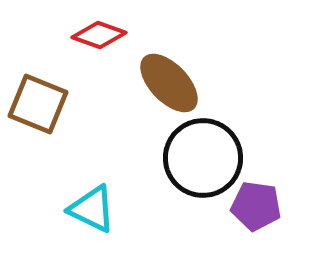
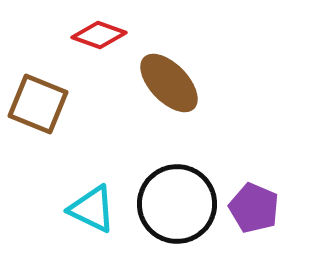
black circle: moved 26 px left, 46 px down
purple pentagon: moved 2 px left, 2 px down; rotated 15 degrees clockwise
